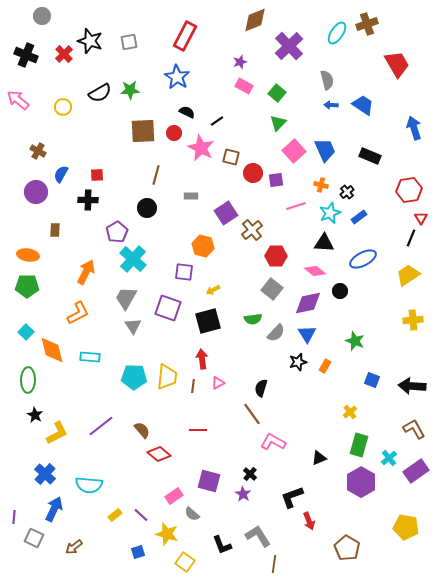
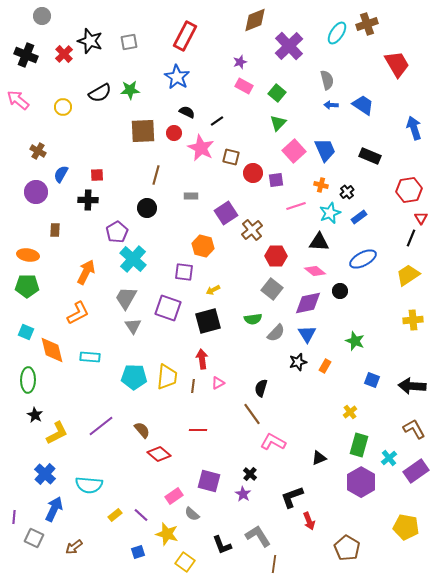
black triangle at (324, 243): moved 5 px left, 1 px up
cyan square at (26, 332): rotated 21 degrees counterclockwise
